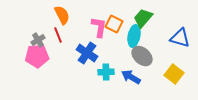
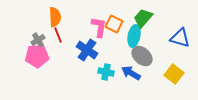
orange semicircle: moved 7 px left, 2 px down; rotated 24 degrees clockwise
blue cross: moved 3 px up
cyan cross: rotated 14 degrees clockwise
blue arrow: moved 4 px up
